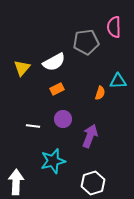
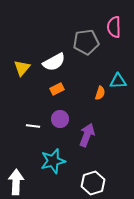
purple circle: moved 3 px left
purple arrow: moved 3 px left, 1 px up
